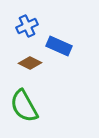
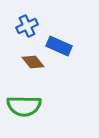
brown diamond: moved 3 px right, 1 px up; rotated 25 degrees clockwise
green semicircle: rotated 60 degrees counterclockwise
